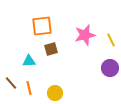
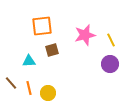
brown square: moved 1 px right, 1 px down
purple circle: moved 4 px up
yellow circle: moved 7 px left
